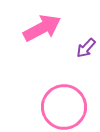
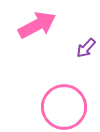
pink arrow: moved 5 px left, 3 px up
